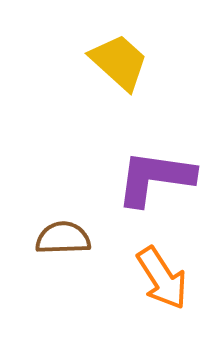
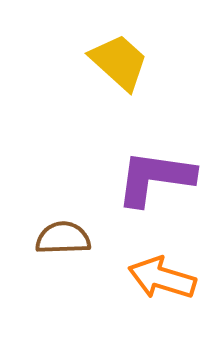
orange arrow: rotated 140 degrees clockwise
